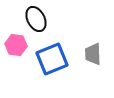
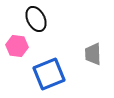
pink hexagon: moved 1 px right, 1 px down
blue square: moved 3 px left, 15 px down
